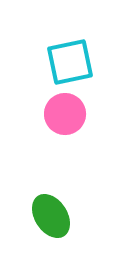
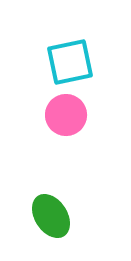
pink circle: moved 1 px right, 1 px down
